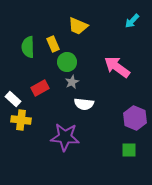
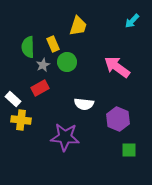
yellow trapezoid: rotated 95 degrees counterclockwise
gray star: moved 29 px left, 17 px up
purple hexagon: moved 17 px left, 1 px down
